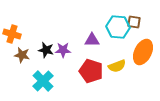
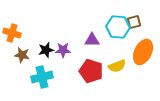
brown square: rotated 24 degrees counterclockwise
orange cross: moved 1 px up
black star: rotated 28 degrees counterclockwise
cyan cross: moved 1 px left, 4 px up; rotated 30 degrees clockwise
